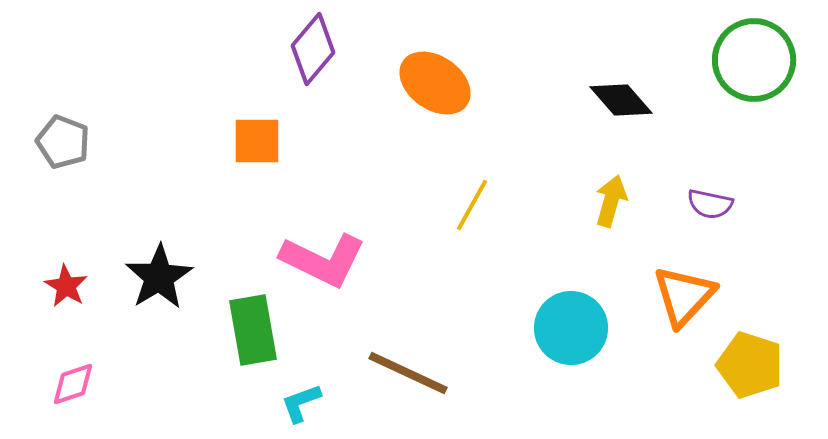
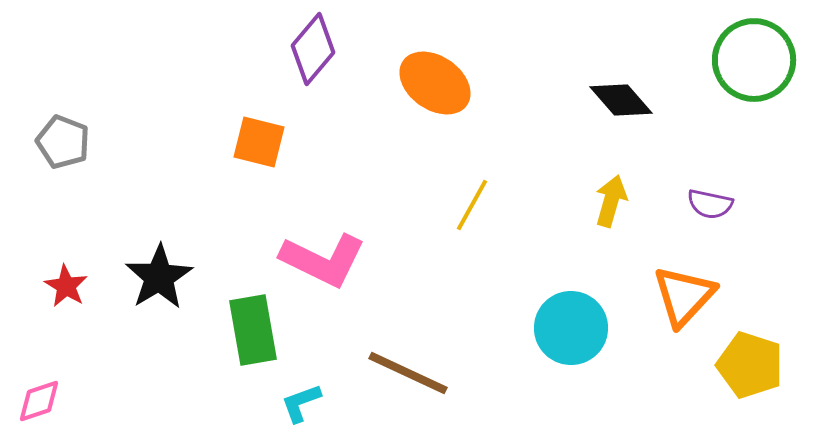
orange square: moved 2 px right, 1 px down; rotated 14 degrees clockwise
pink diamond: moved 34 px left, 17 px down
